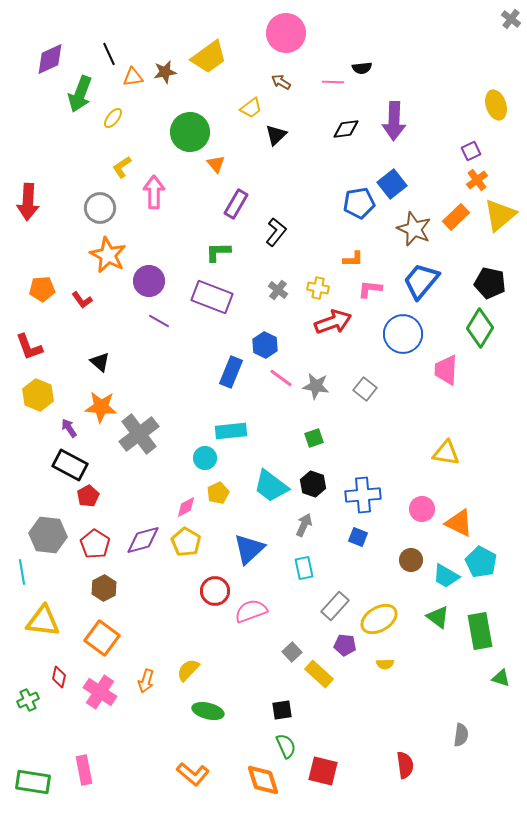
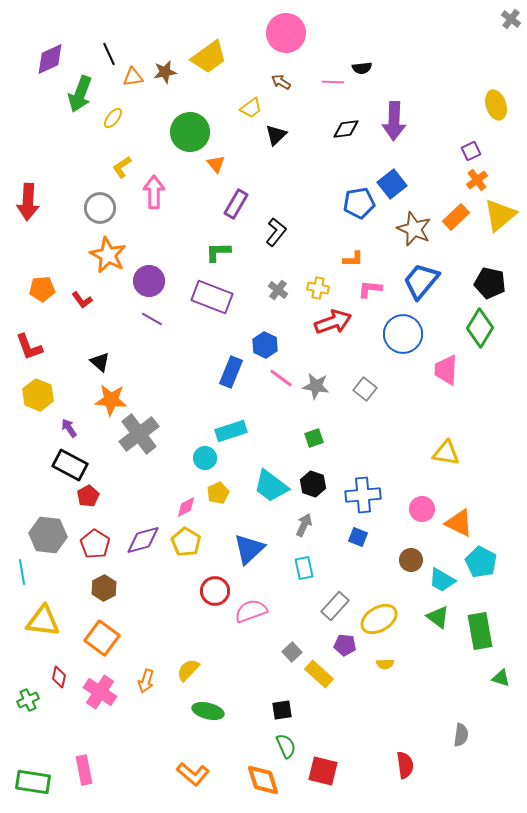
purple line at (159, 321): moved 7 px left, 2 px up
orange star at (101, 407): moved 10 px right, 7 px up
cyan rectangle at (231, 431): rotated 12 degrees counterclockwise
cyan trapezoid at (446, 576): moved 4 px left, 4 px down
